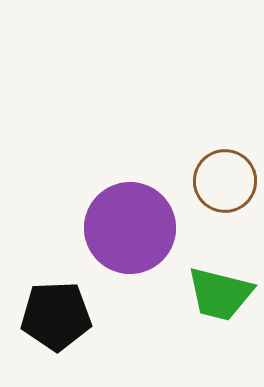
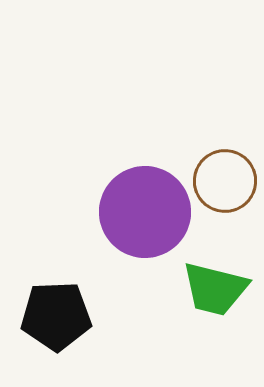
purple circle: moved 15 px right, 16 px up
green trapezoid: moved 5 px left, 5 px up
